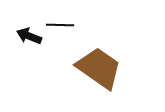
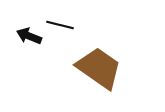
black line: rotated 12 degrees clockwise
